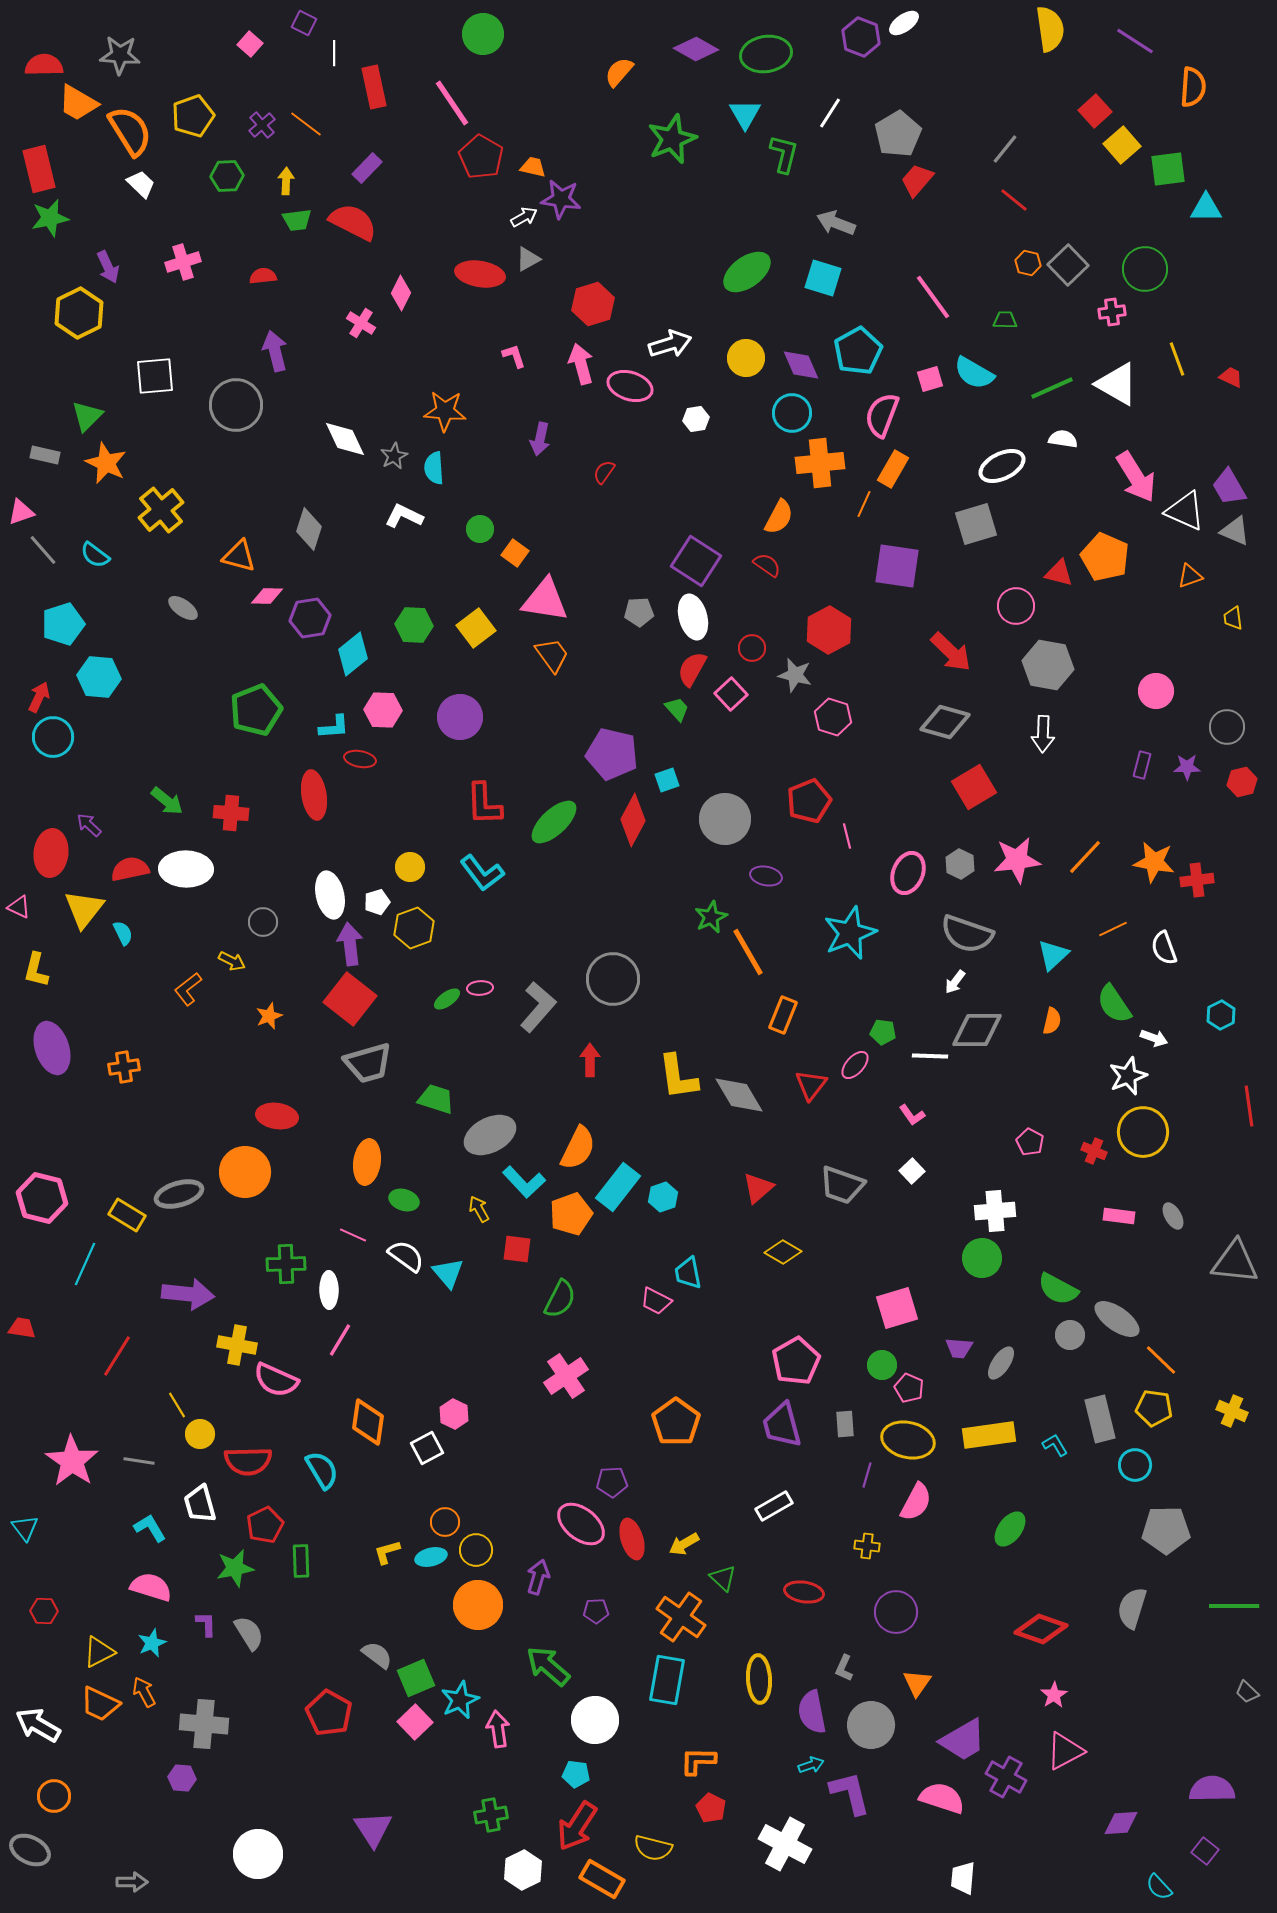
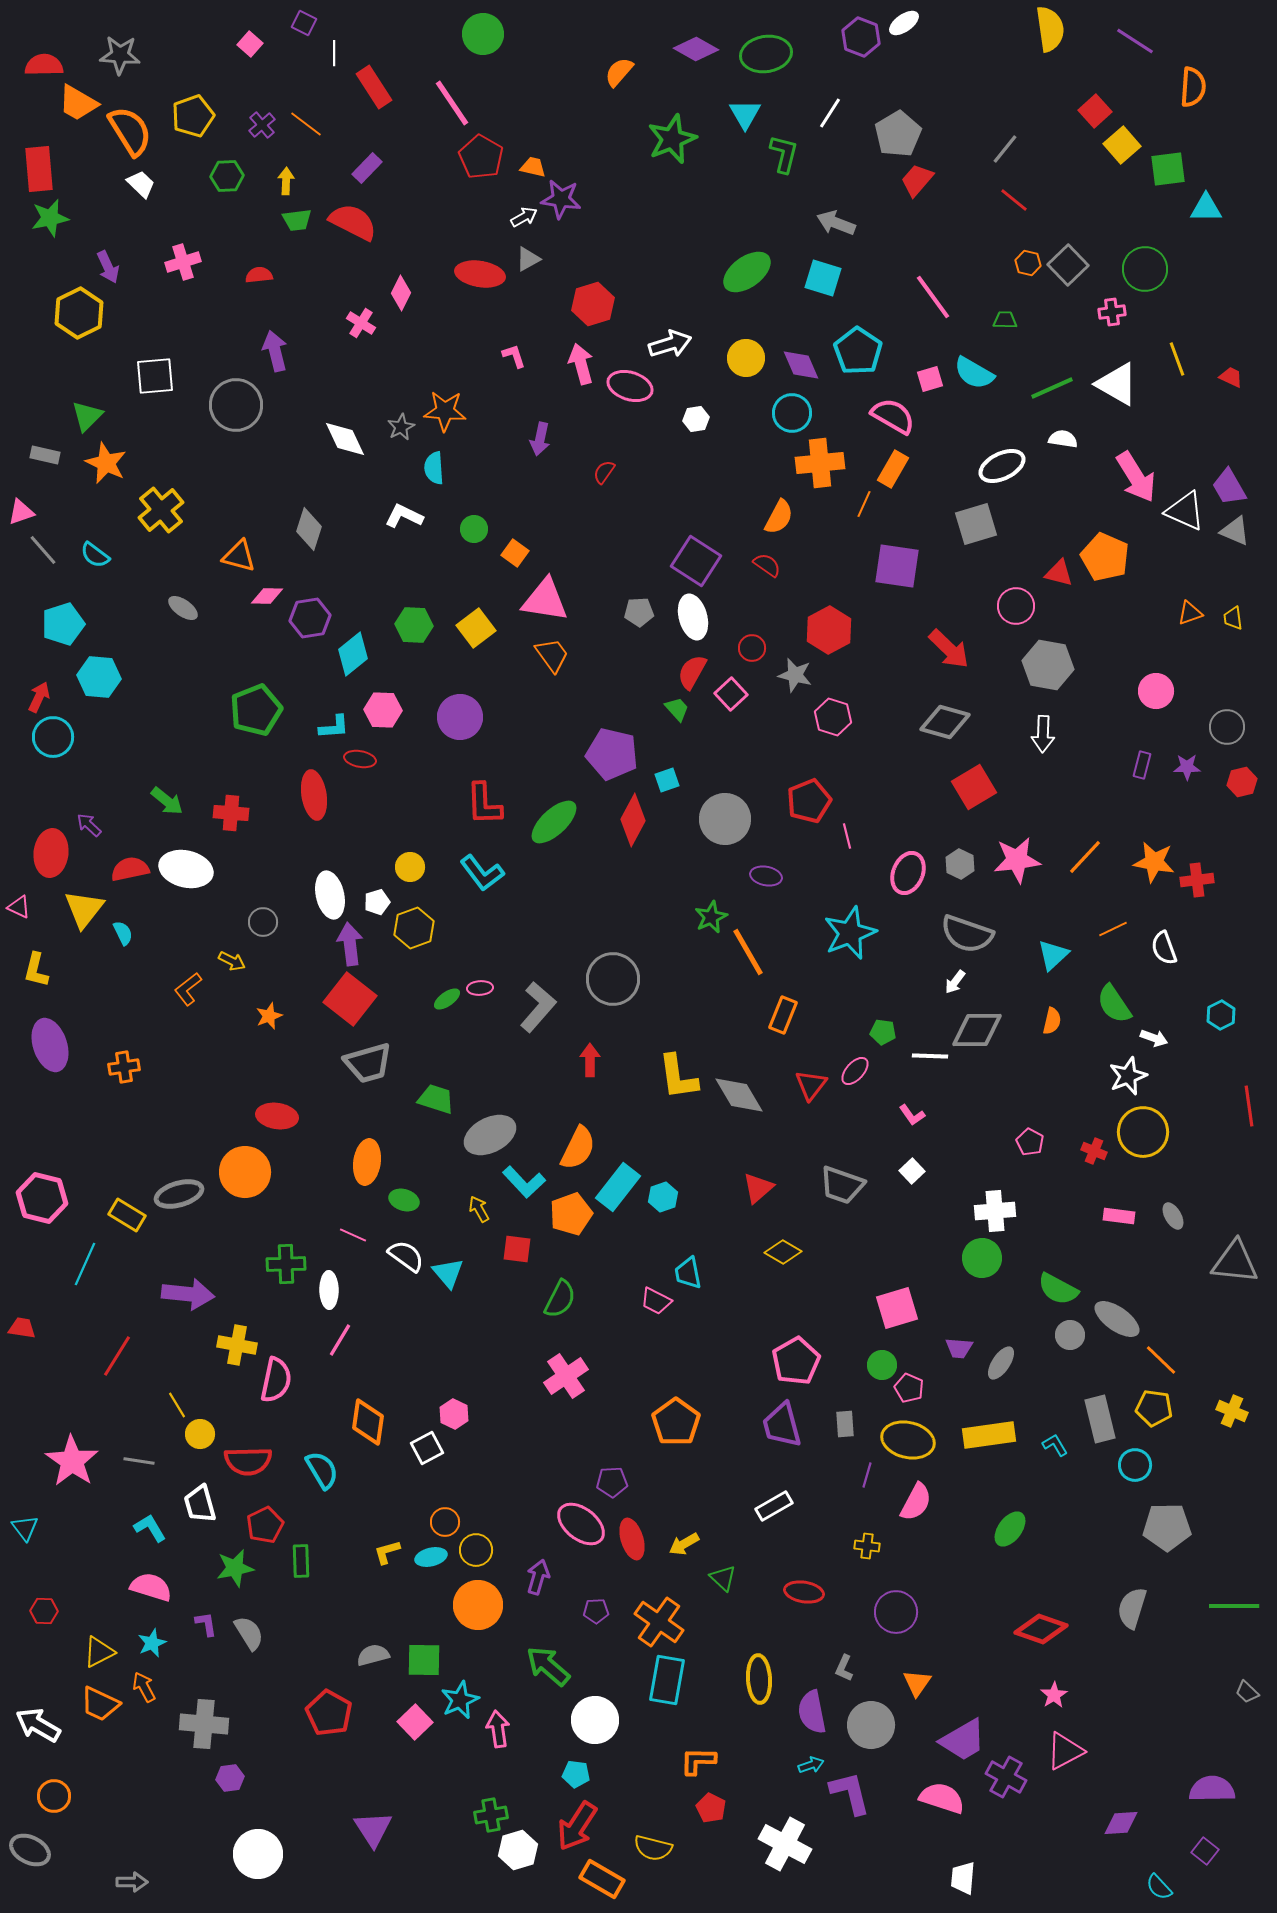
red rectangle at (374, 87): rotated 21 degrees counterclockwise
red rectangle at (39, 169): rotated 9 degrees clockwise
red semicircle at (263, 276): moved 4 px left, 1 px up
cyan pentagon at (858, 351): rotated 9 degrees counterclockwise
pink semicircle at (882, 415): moved 11 px right, 1 px down; rotated 99 degrees clockwise
gray star at (394, 456): moved 7 px right, 29 px up
green circle at (480, 529): moved 6 px left
orange triangle at (1190, 576): moved 37 px down
red arrow at (951, 652): moved 2 px left, 3 px up
red semicircle at (692, 669): moved 3 px down
white ellipse at (186, 869): rotated 12 degrees clockwise
purple ellipse at (52, 1048): moved 2 px left, 3 px up
pink ellipse at (855, 1065): moved 6 px down
pink semicircle at (276, 1380): rotated 102 degrees counterclockwise
gray pentagon at (1166, 1530): moved 1 px right, 3 px up
orange cross at (681, 1617): moved 22 px left, 5 px down
purple L-shape at (206, 1624): rotated 8 degrees counterclockwise
gray semicircle at (377, 1655): moved 4 px left; rotated 52 degrees counterclockwise
green square at (416, 1678): moved 8 px right, 18 px up; rotated 24 degrees clockwise
orange arrow at (144, 1692): moved 5 px up
purple hexagon at (182, 1778): moved 48 px right; rotated 12 degrees counterclockwise
white hexagon at (523, 1870): moved 5 px left, 20 px up; rotated 9 degrees clockwise
